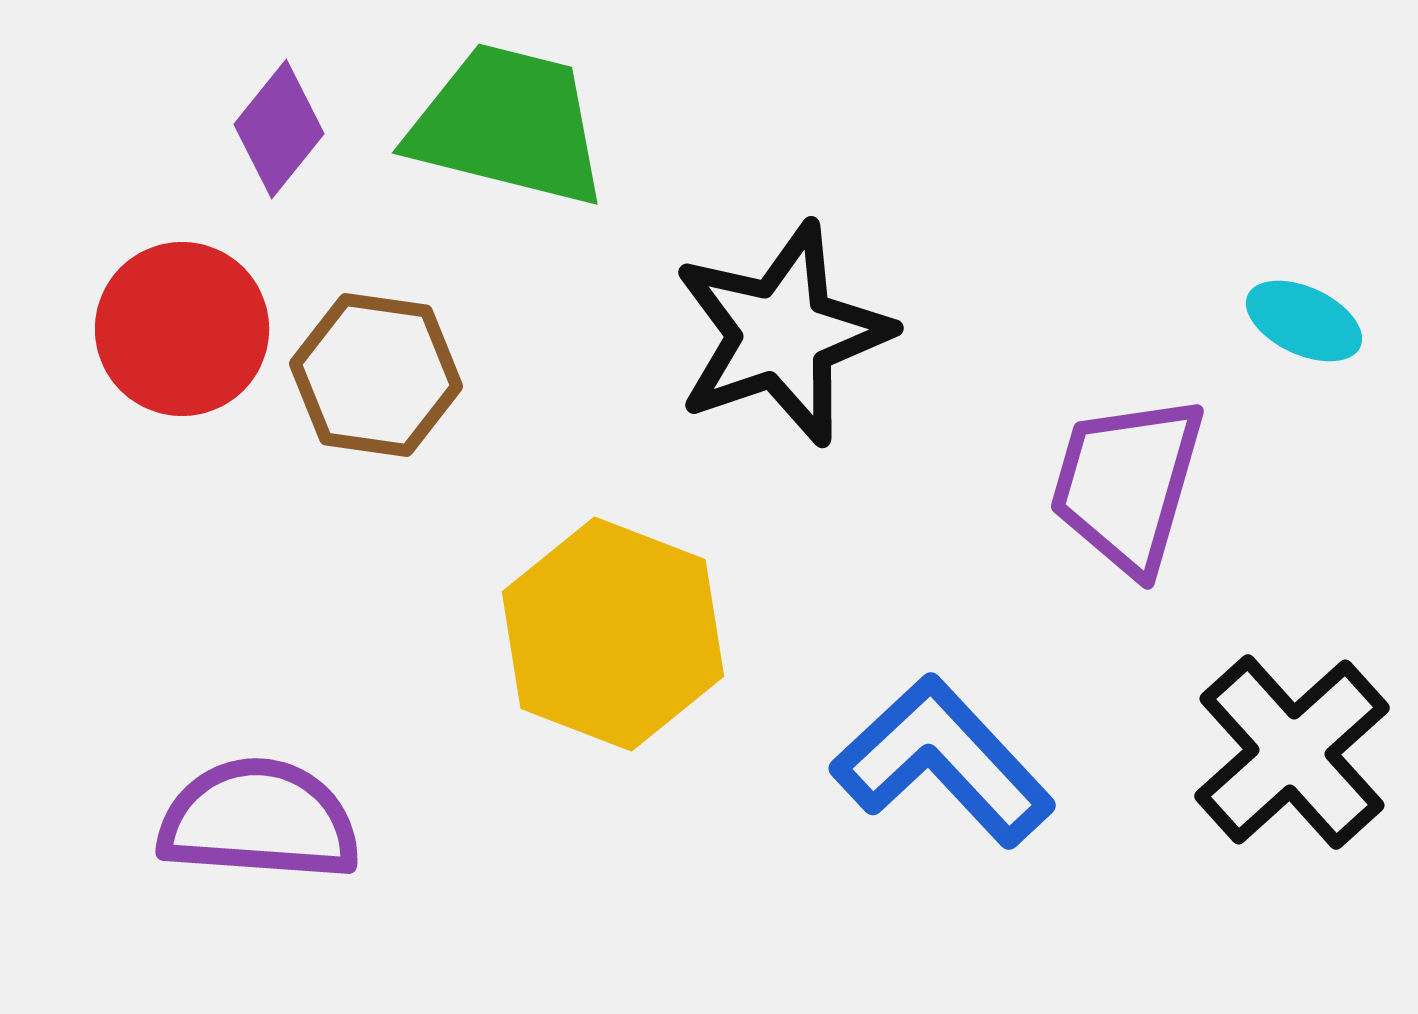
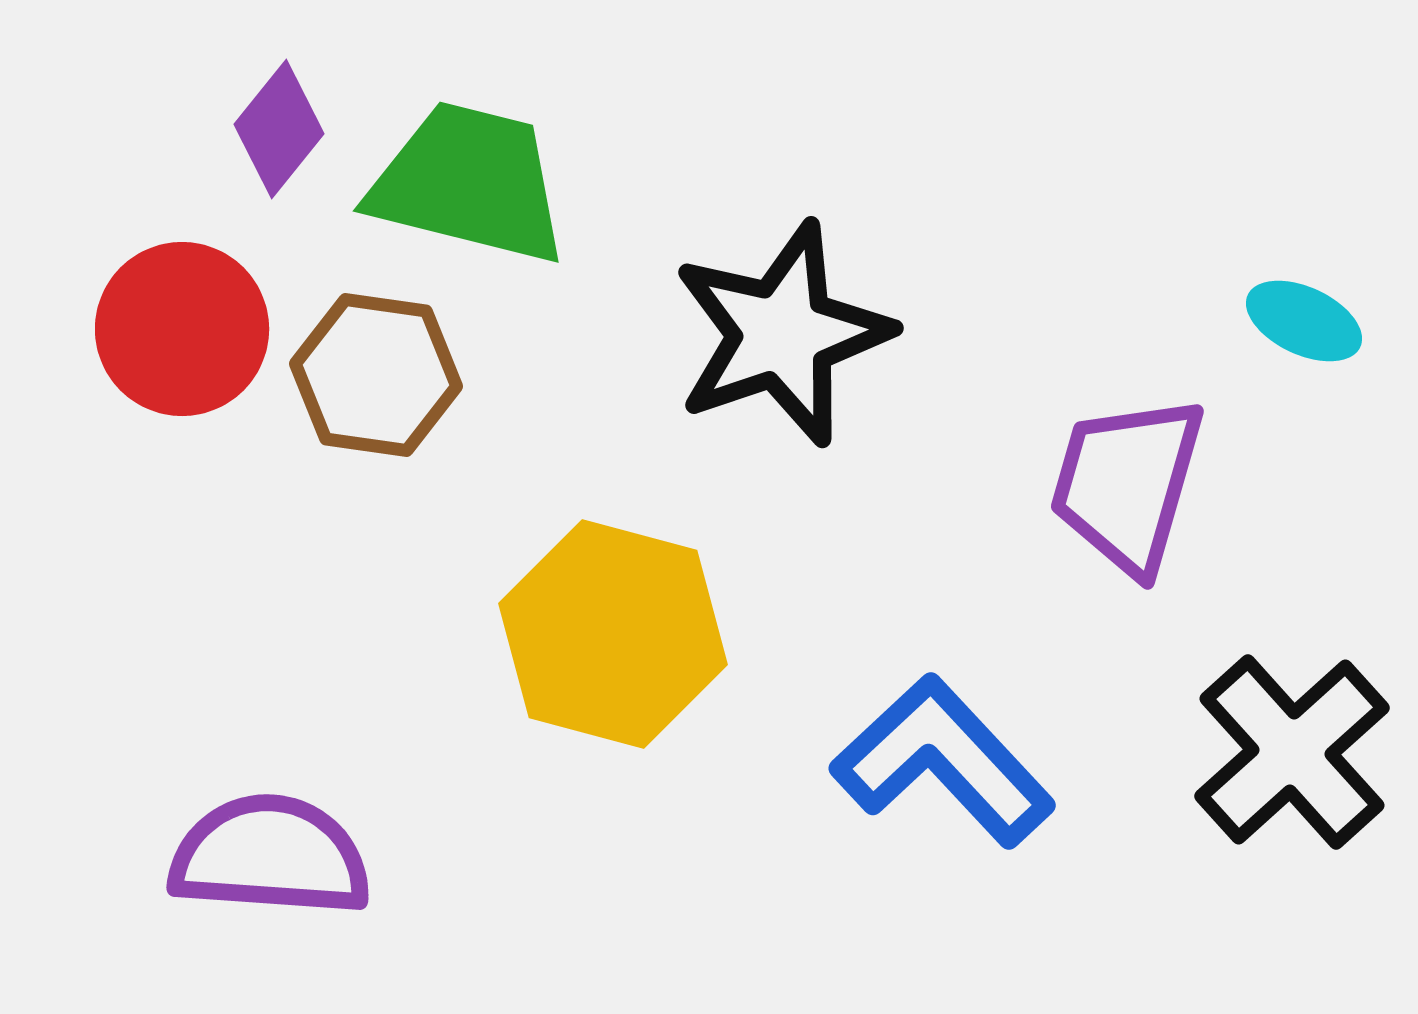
green trapezoid: moved 39 px left, 58 px down
yellow hexagon: rotated 6 degrees counterclockwise
purple semicircle: moved 11 px right, 36 px down
